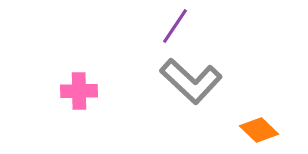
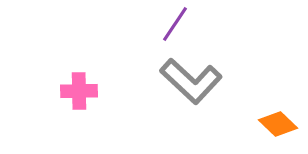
purple line: moved 2 px up
orange diamond: moved 19 px right, 6 px up
